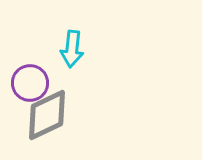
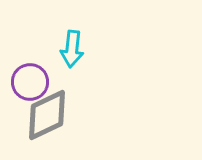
purple circle: moved 1 px up
